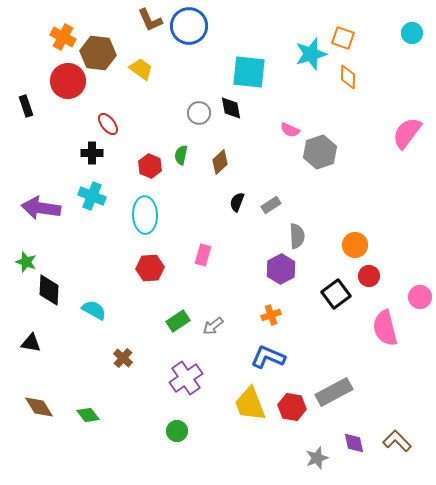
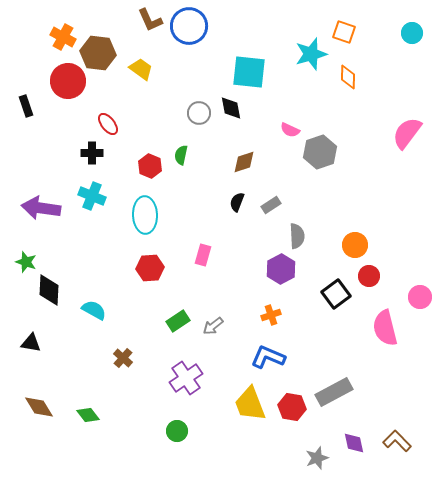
orange square at (343, 38): moved 1 px right, 6 px up
brown diamond at (220, 162): moved 24 px right; rotated 25 degrees clockwise
